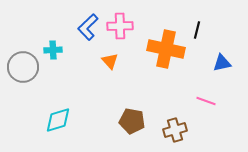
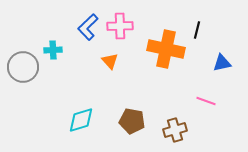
cyan diamond: moved 23 px right
